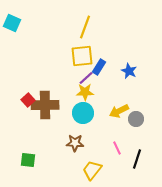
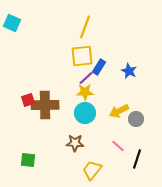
red square: rotated 24 degrees clockwise
cyan circle: moved 2 px right
pink line: moved 1 px right, 2 px up; rotated 24 degrees counterclockwise
